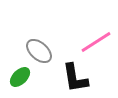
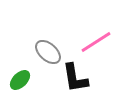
gray ellipse: moved 9 px right, 1 px down
green ellipse: moved 3 px down
